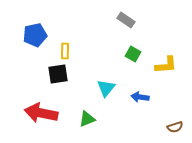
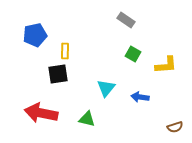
green triangle: rotated 36 degrees clockwise
